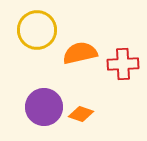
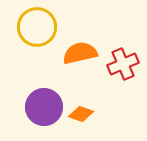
yellow circle: moved 3 px up
red cross: rotated 20 degrees counterclockwise
